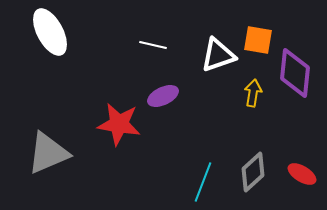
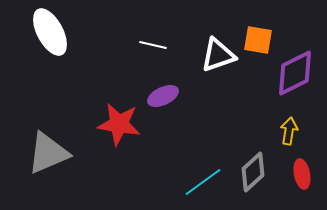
purple diamond: rotated 57 degrees clockwise
yellow arrow: moved 36 px right, 38 px down
red ellipse: rotated 48 degrees clockwise
cyan line: rotated 33 degrees clockwise
